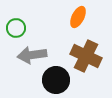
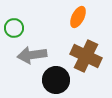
green circle: moved 2 px left
